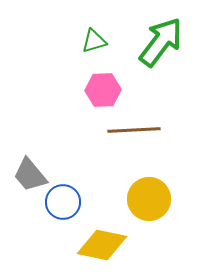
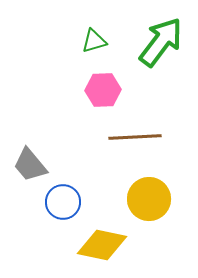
brown line: moved 1 px right, 7 px down
gray trapezoid: moved 10 px up
